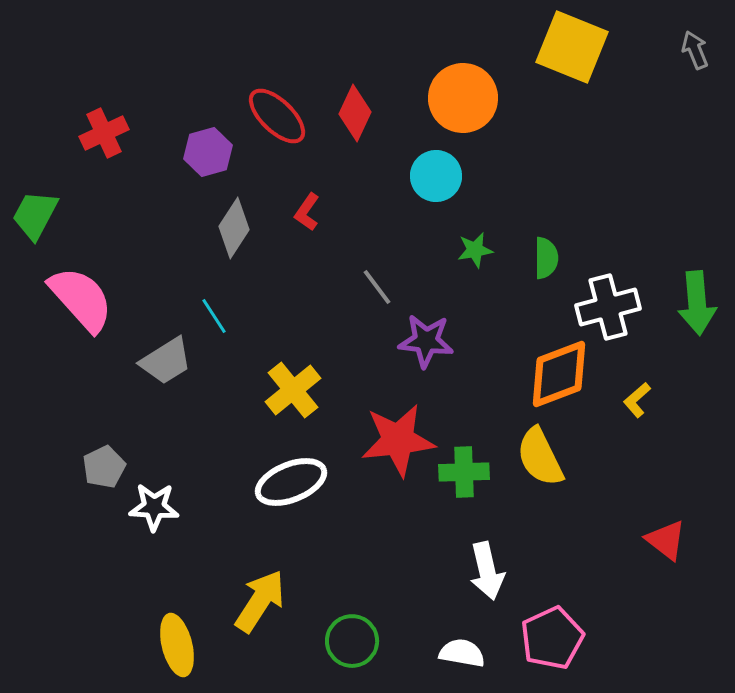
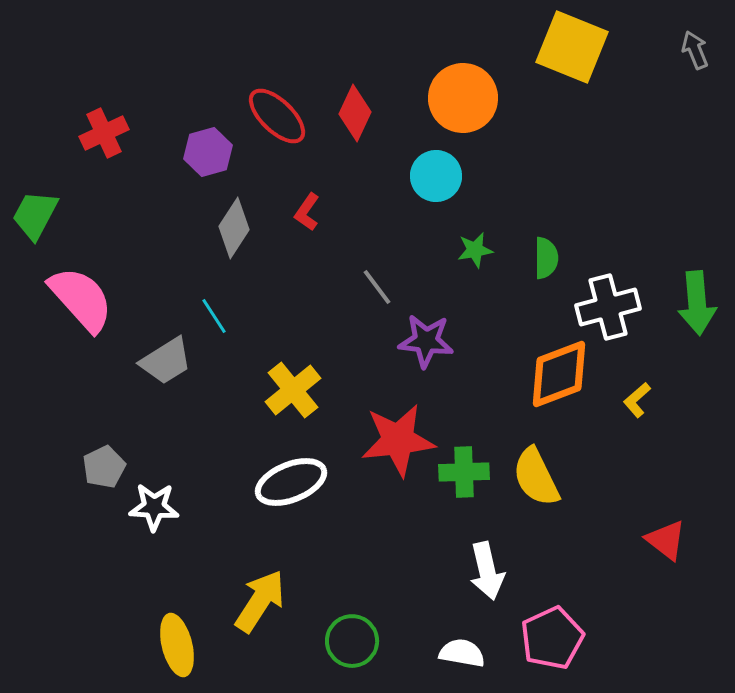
yellow semicircle: moved 4 px left, 20 px down
